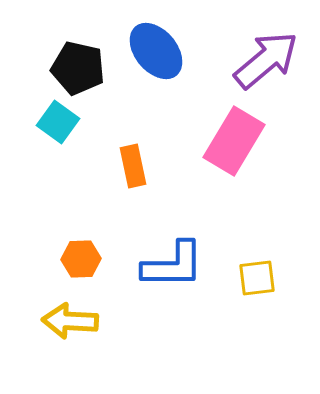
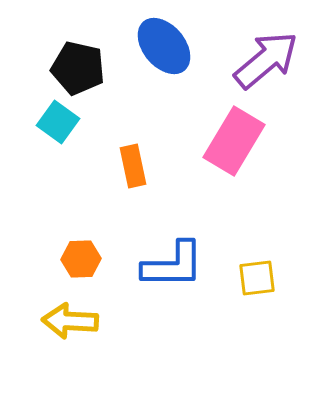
blue ellipse: moved 8 px right, 5 px up
